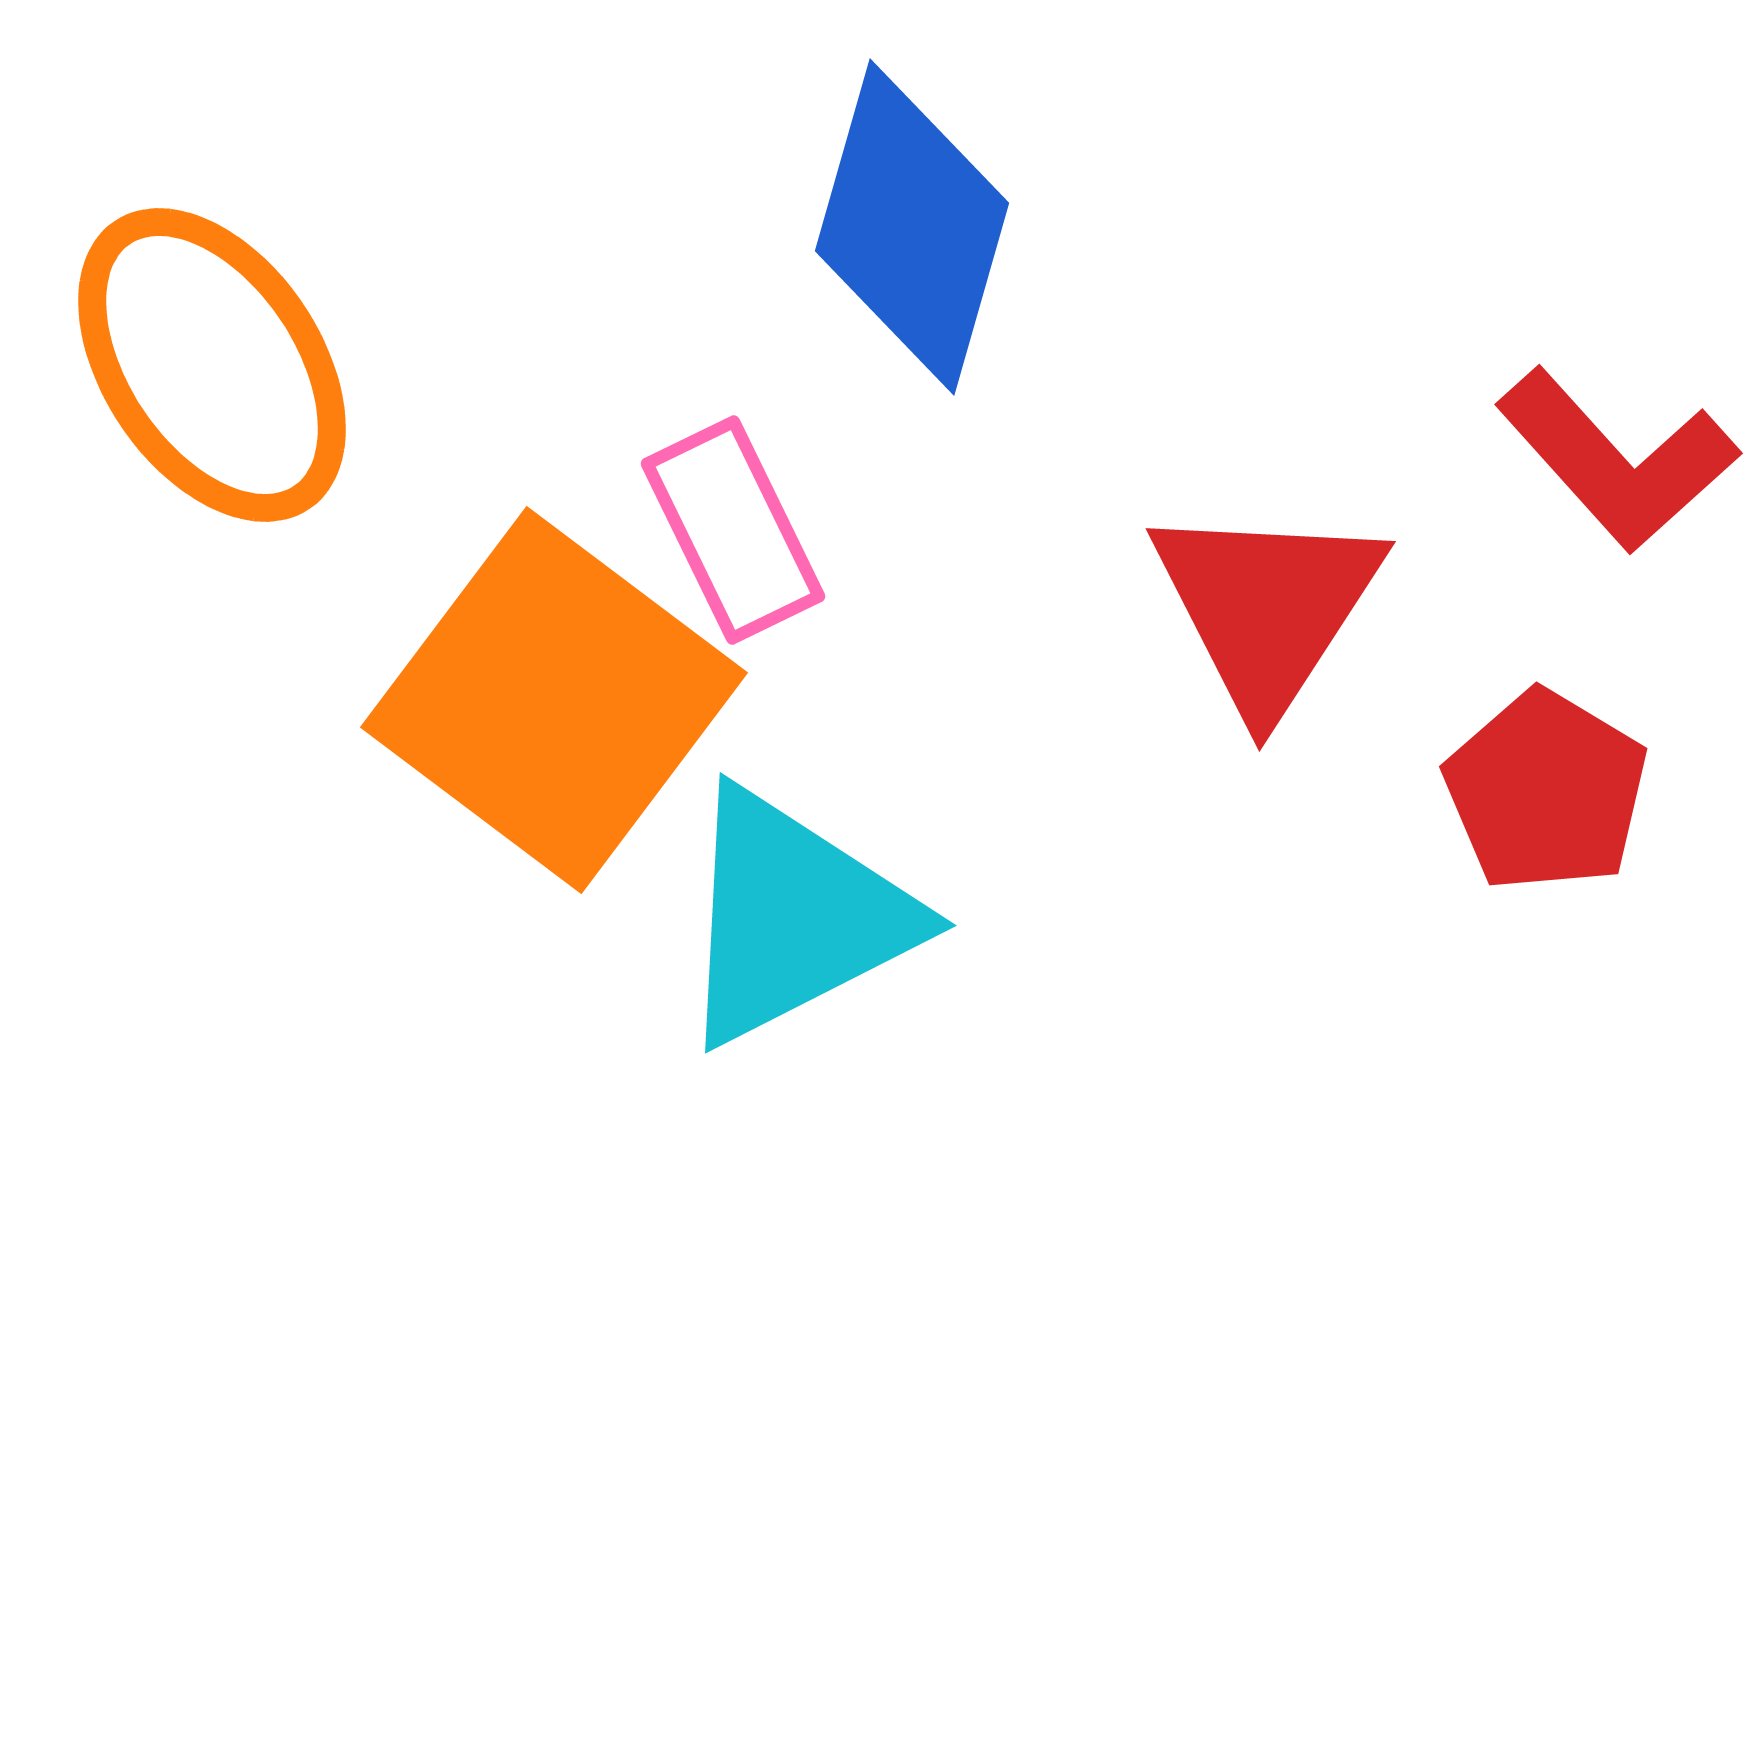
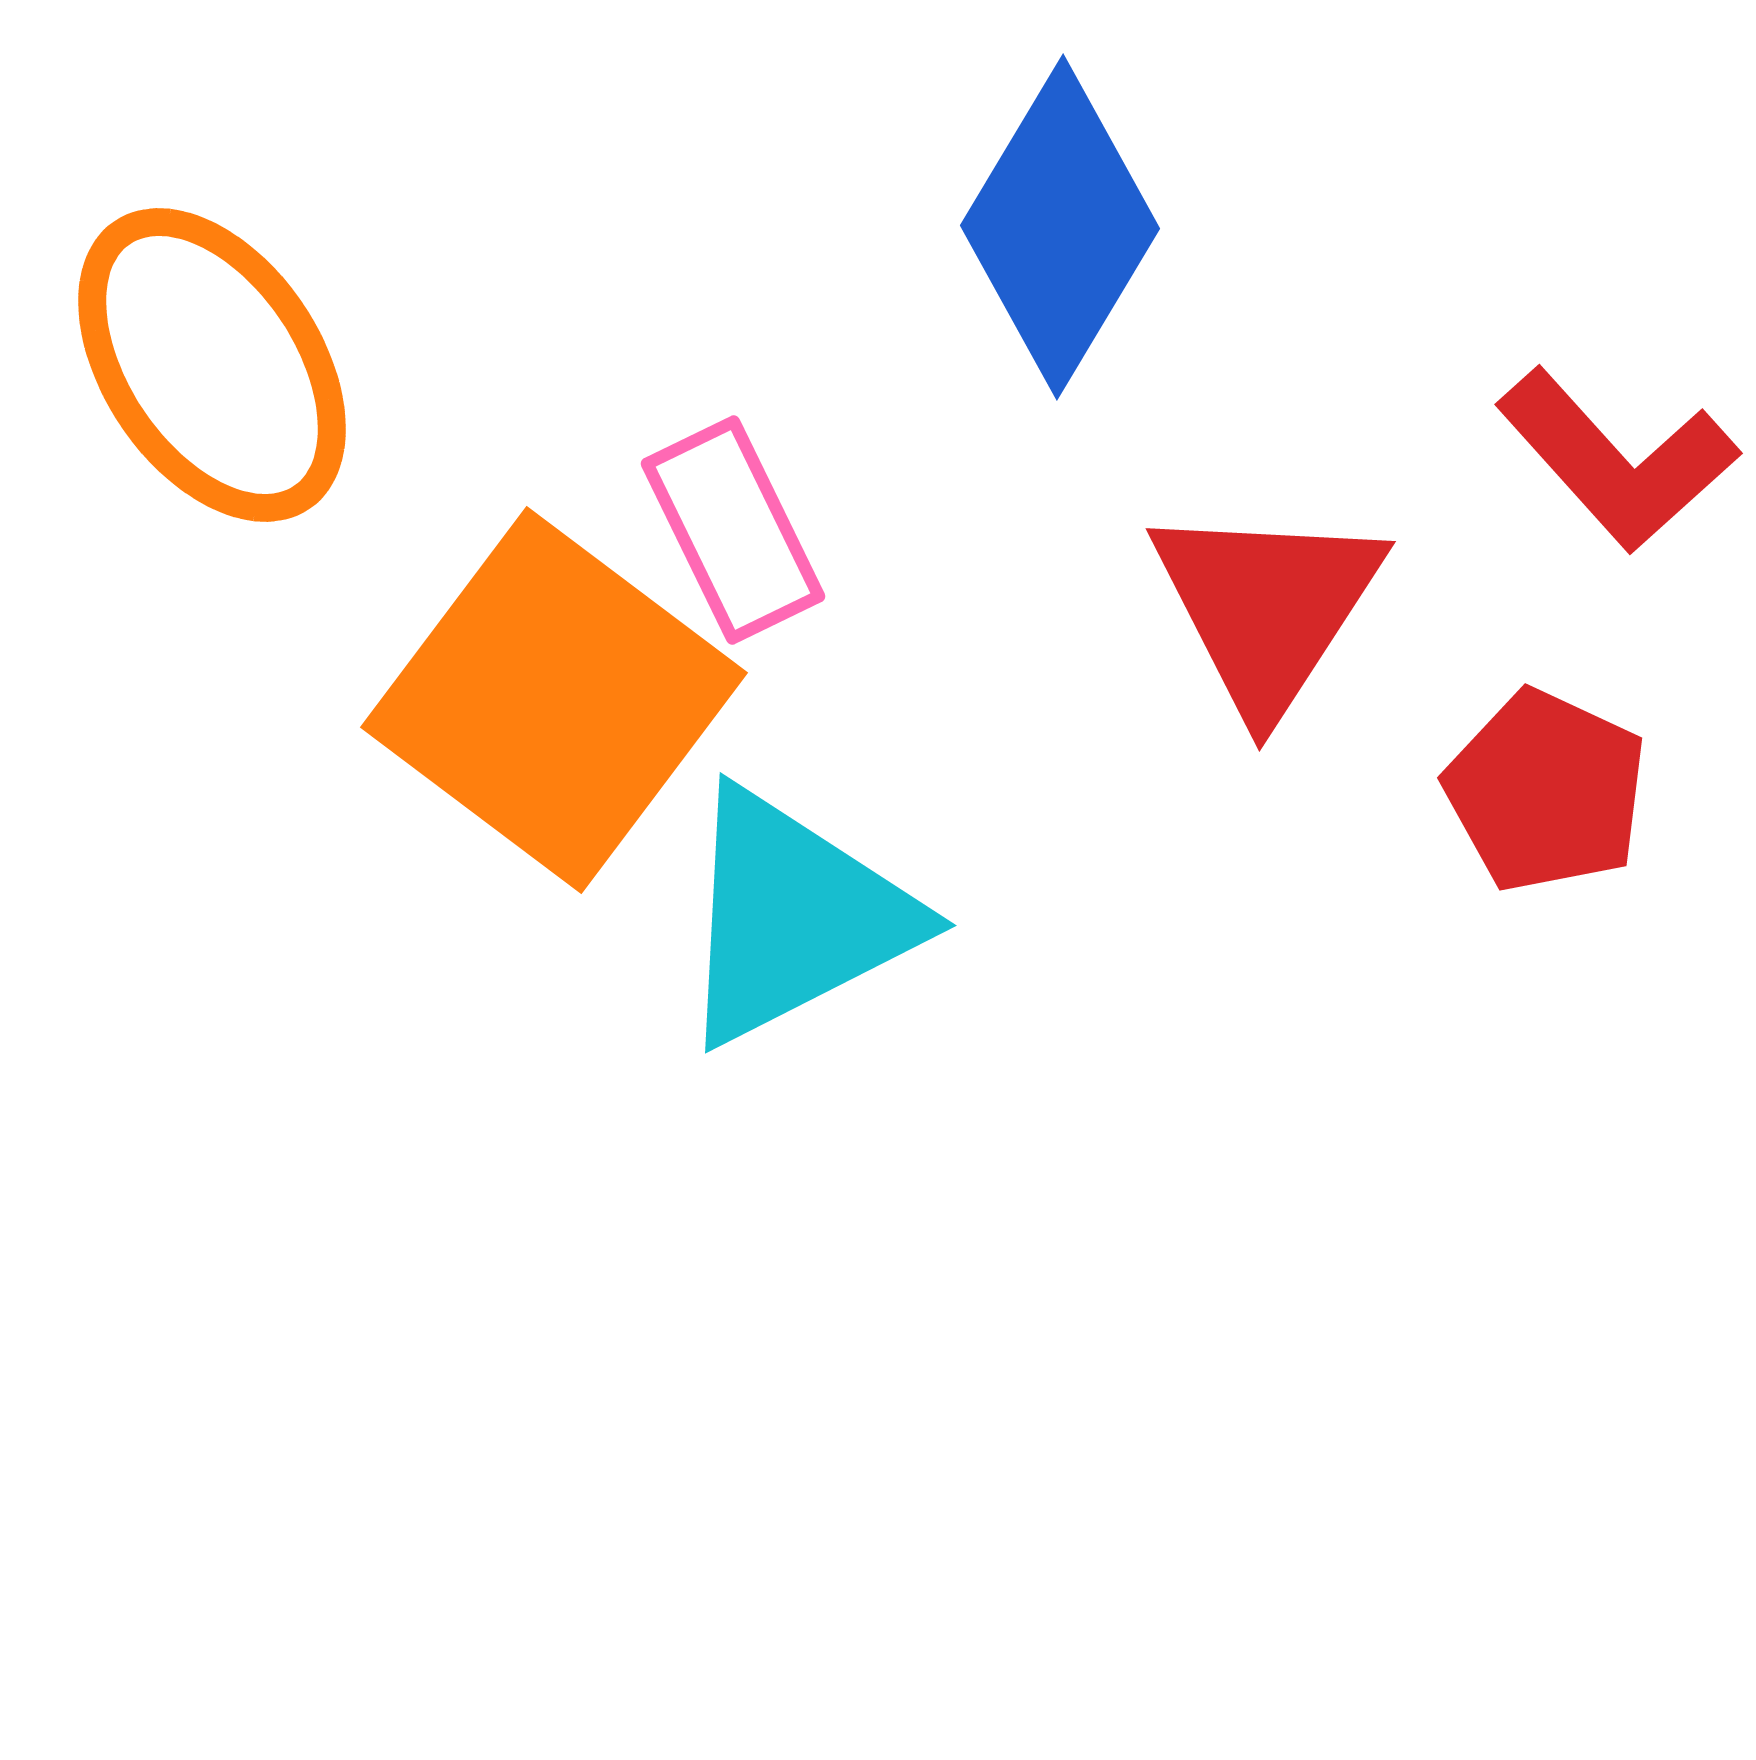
blue diamond: moved 148 px right; rotated 15 degrees clockwise
red pentagon: rotated 6 degrees counterclockwise
